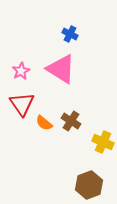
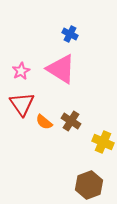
orange semicircle: moved 1 px up
